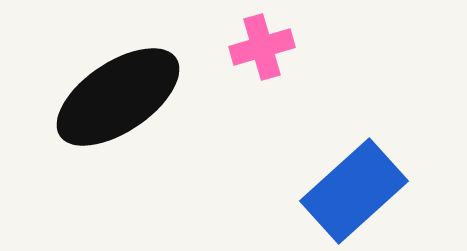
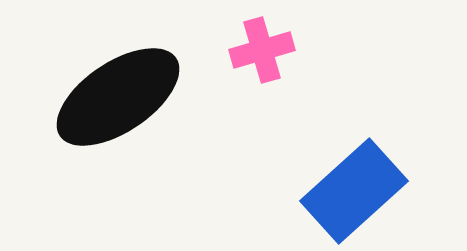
pink cross: moved 3 px down
